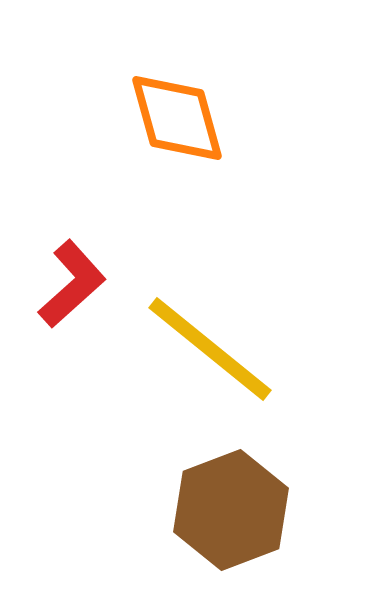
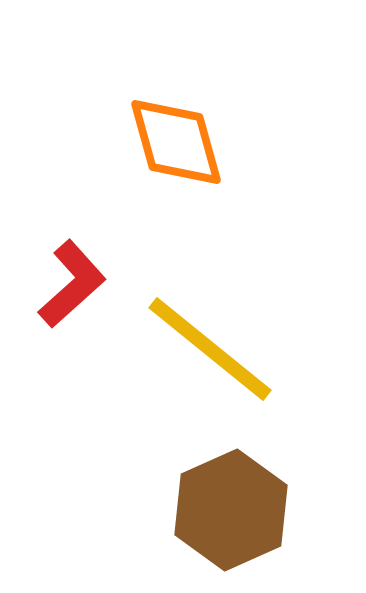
orange diamond: moved 1 px left, 24 px down
brown hexagon: rotated 3 degrees counterclockwise
